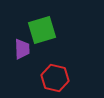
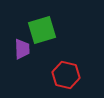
red hexagon: moved 11 px right, 3 px up
